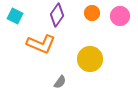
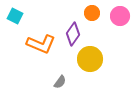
purple diamond: moved 16 px right, 19 px down
